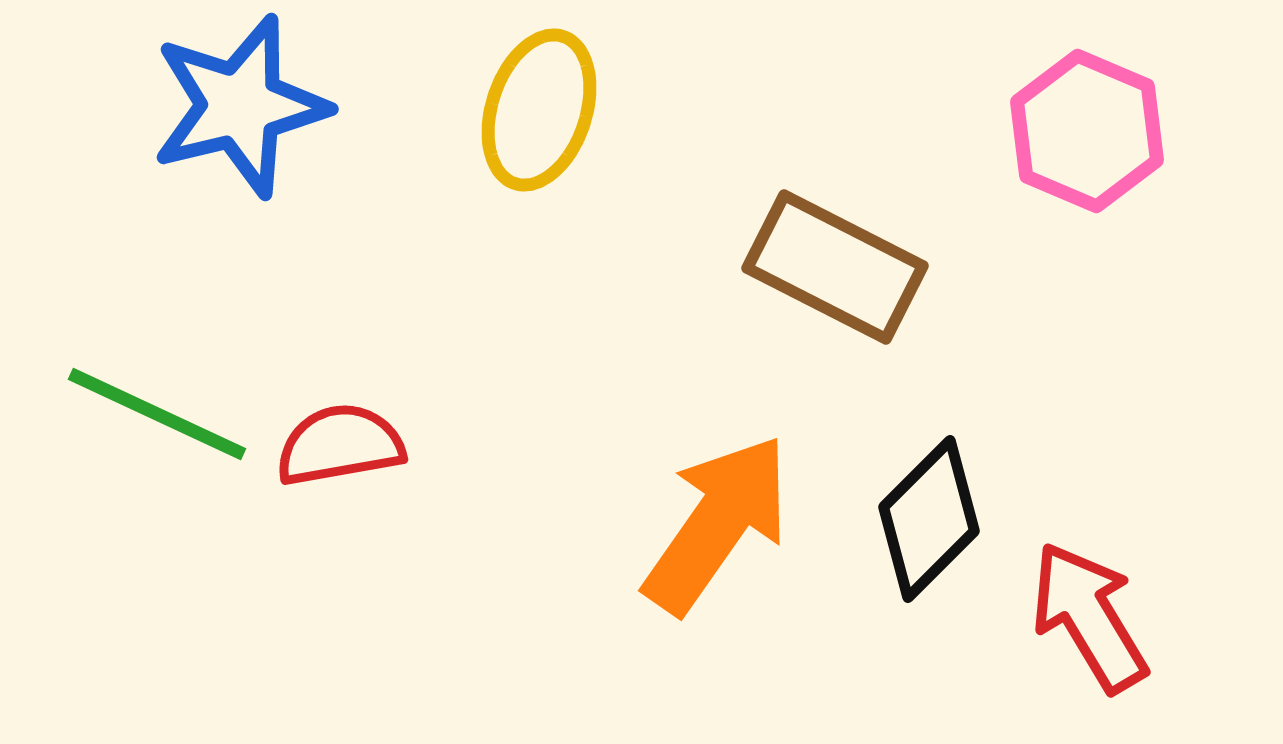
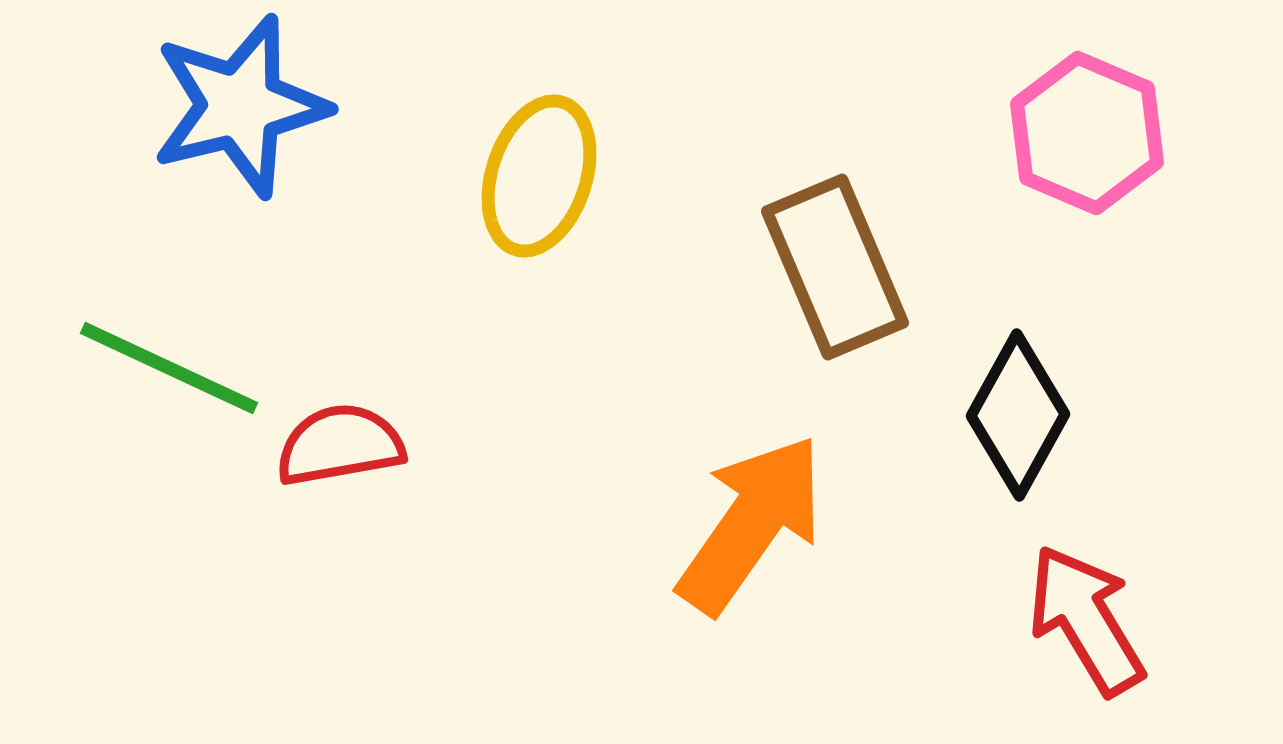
yellow ellipse: moved 66 px down
pink hexagon: moved 2 px down
brown rectangle: rotated 40 degrees clockwise
green line: moved 12 px right, 46 px up
black diamond: moved 89 px right, 104 px up; rotated 16 degrees counterclockwise
orange arrow: moved 34 px right
red arrow: moved 3 px left, 3 px down
